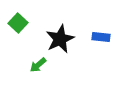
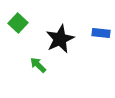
blue rectangle: moved 4 px up
green arrow: rotated 84 degrees clockwise
